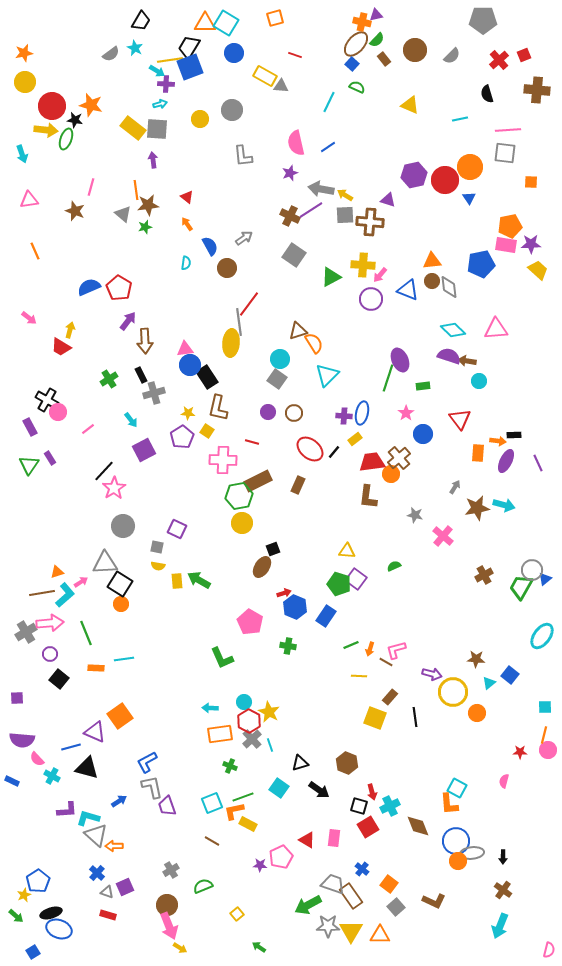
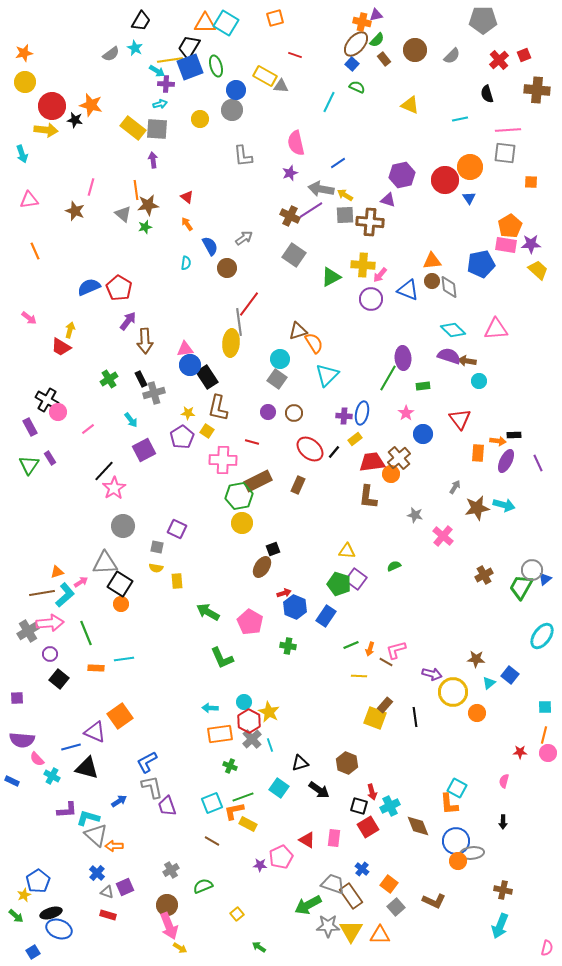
blue circle at (234, 53): moved 2 px right, 37 px down
green ellipse at (66, 139): moved 150 px right, 73 px up; rotated 35 degrees counterclockwise
blue line at (328, 147): moved 10 px right, 16 px down
purple hexagon at (414, 175): moved 12 px left
orange pentagon at (510, 226): rotated 20 degrees counterclockwise
purple ellipse at (400, 360): moved 3 px right, 2 px up; rotated 20 degrees clockwise
black rectangle at (141, 375): moved 4 px down
green line at (388, 378): rotated 12 degrees clockwise
yellow semicircle at (158, 566): moved 2 px left, 2 px down
green arrow at (199, 580): moved 9 px right, 32 px down
gray cross at (26, 632): moved 2 px right, 1 px up
brown rectangle at (390, 697): moved 5 px left, 8 px down
pink circle at (548, 750): moved 3 px down
black arrow at (503, 857): moved 35 px up
brown cross at (503, 890): rotated 24 degrees counterclockwise
pink semicircle at (549, 950): moved 2 px left, 2 px up
